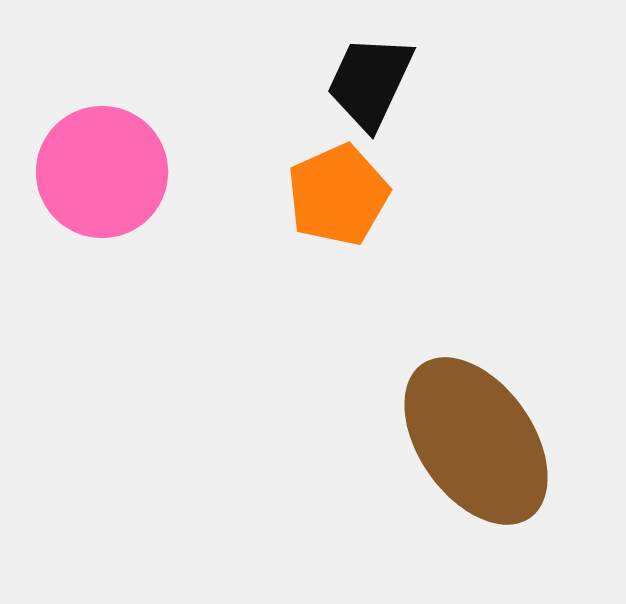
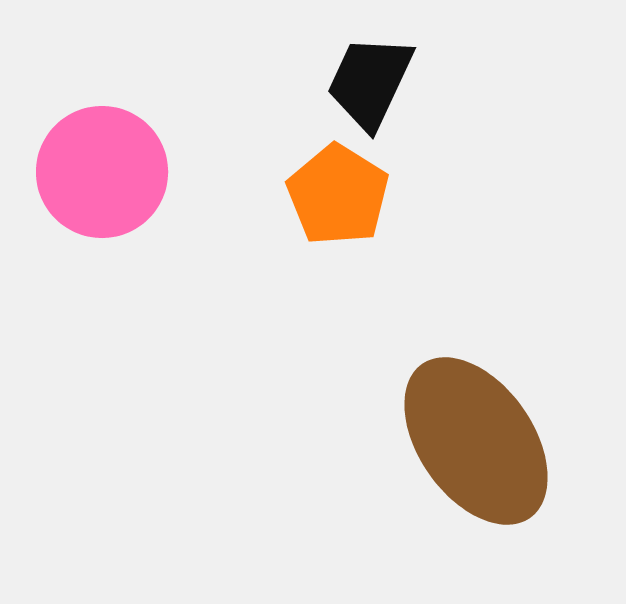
orange pentagon: rotated 16 degrees counterclockwise
